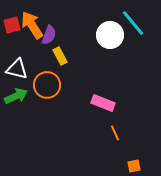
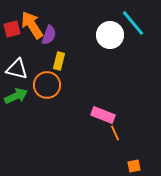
red square: moved 4 px down
yellow rectangle: moved 1 px left, 5 px down; rotated 42 degrees clockwise
pink rectangle: moved 12 px down
